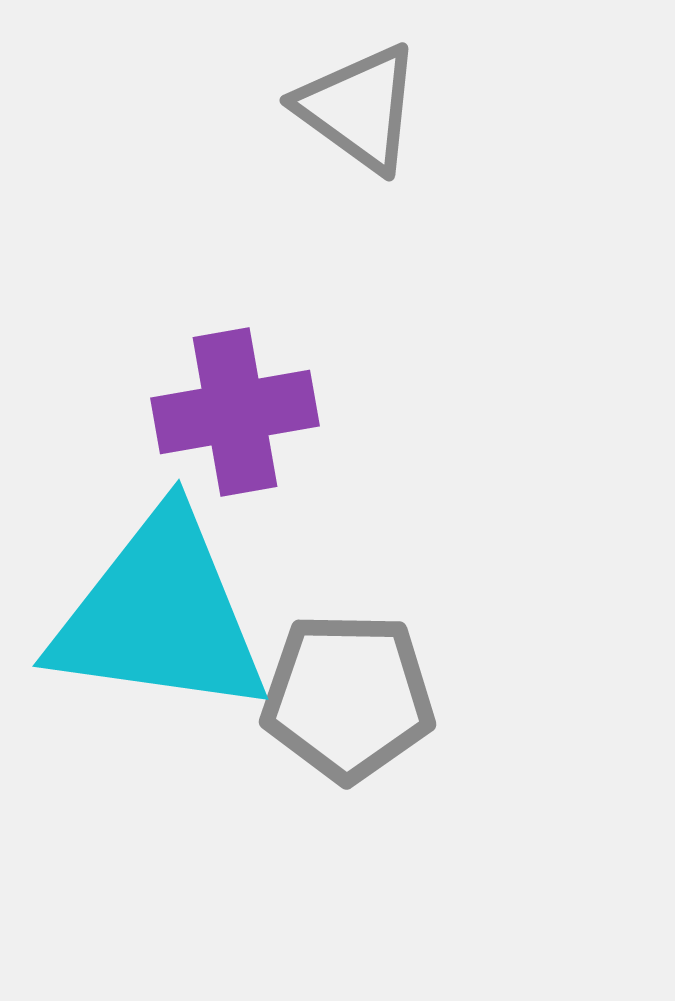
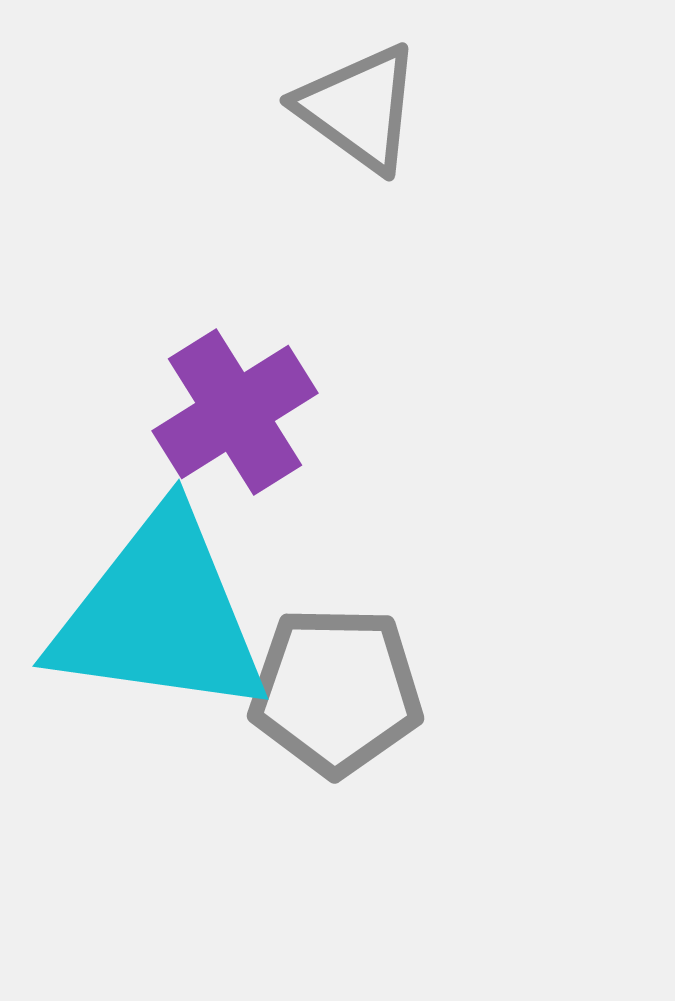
purple cross: rotated 22 degrees counterclockwise
gray pentagon: moved 12 px left, 6 px up
